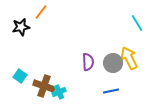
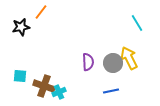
cyan square: rotated 32 degrees counterclockwise
